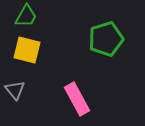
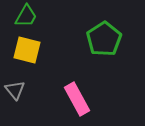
green pentagon: moved 2 px left; rotated 16 degrees counterclockwise
